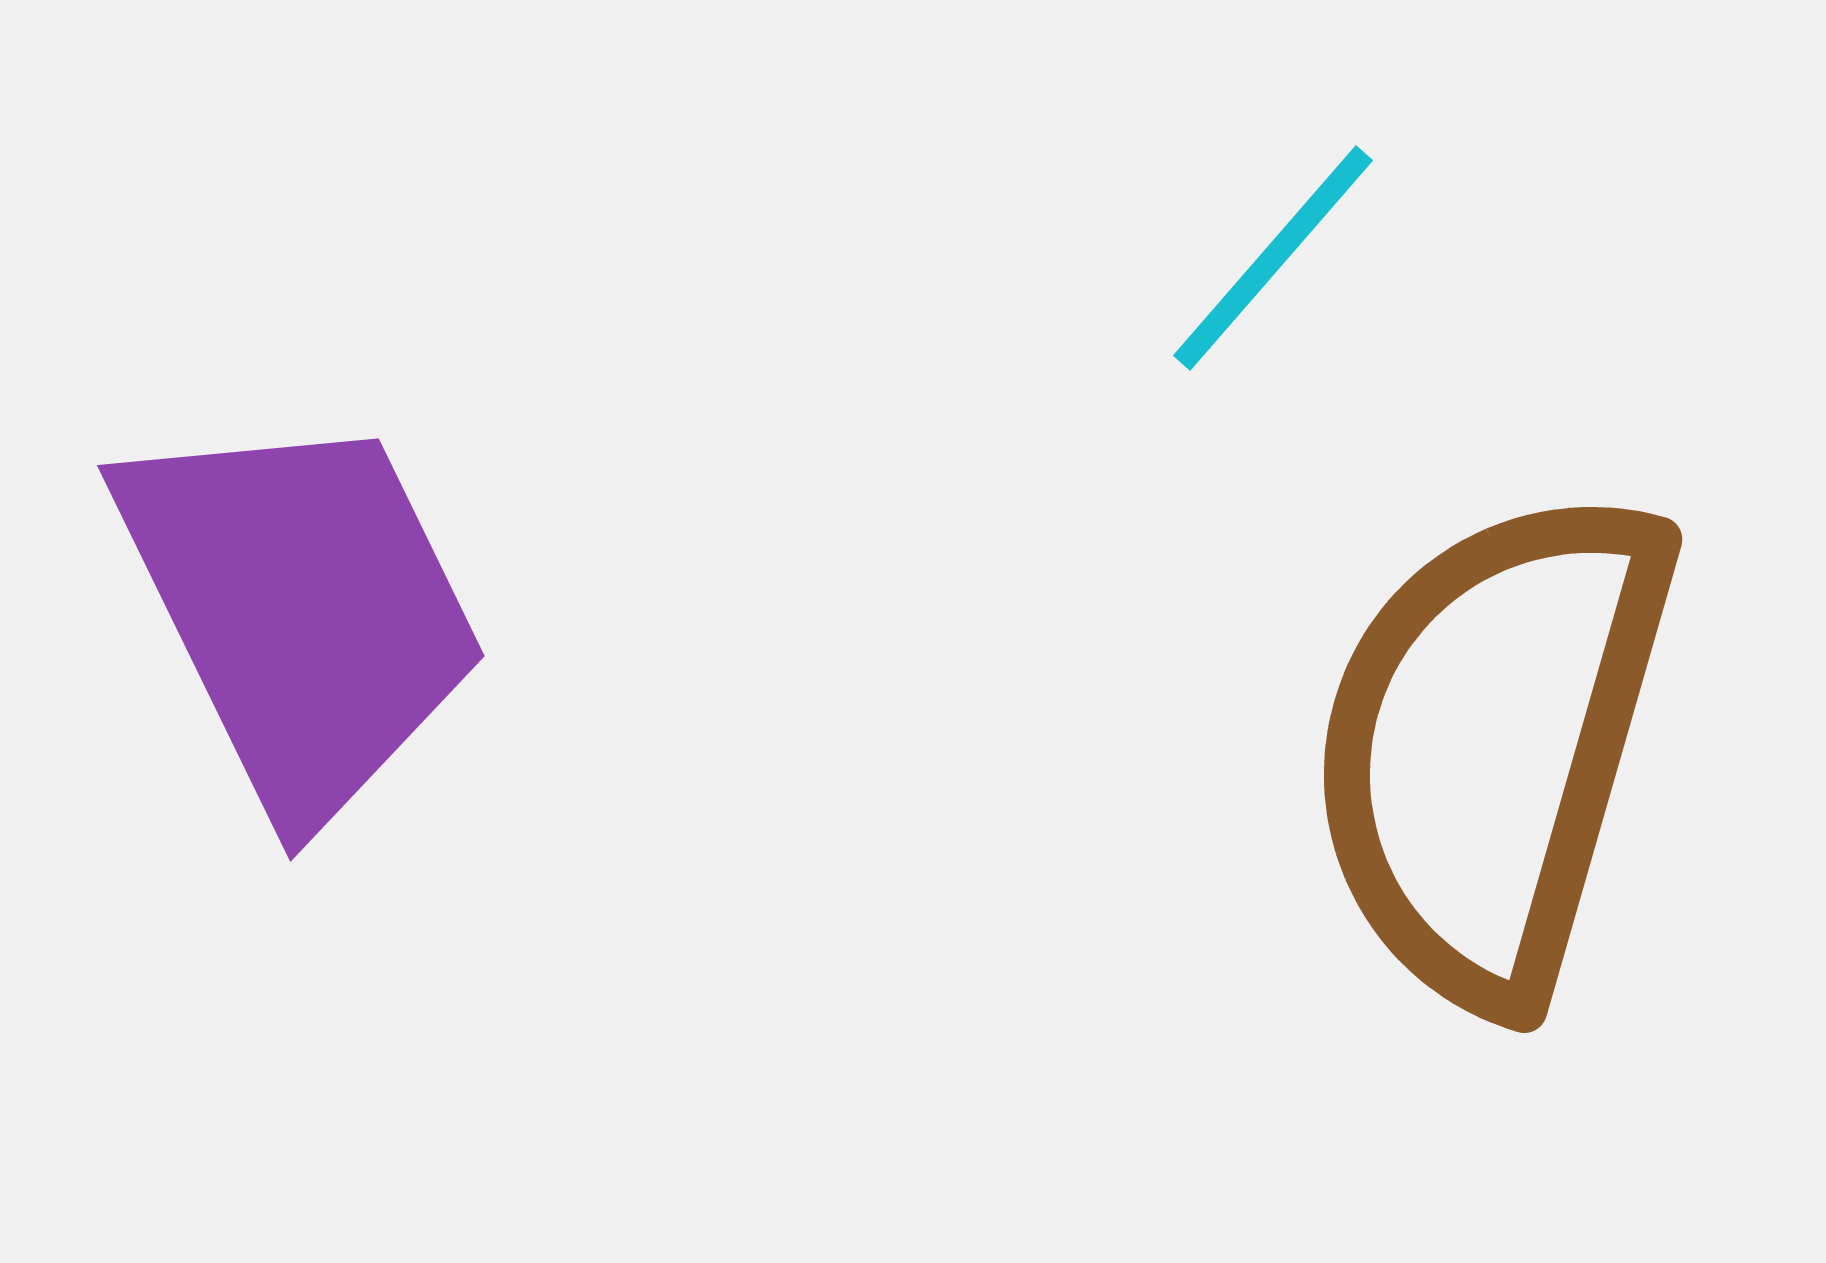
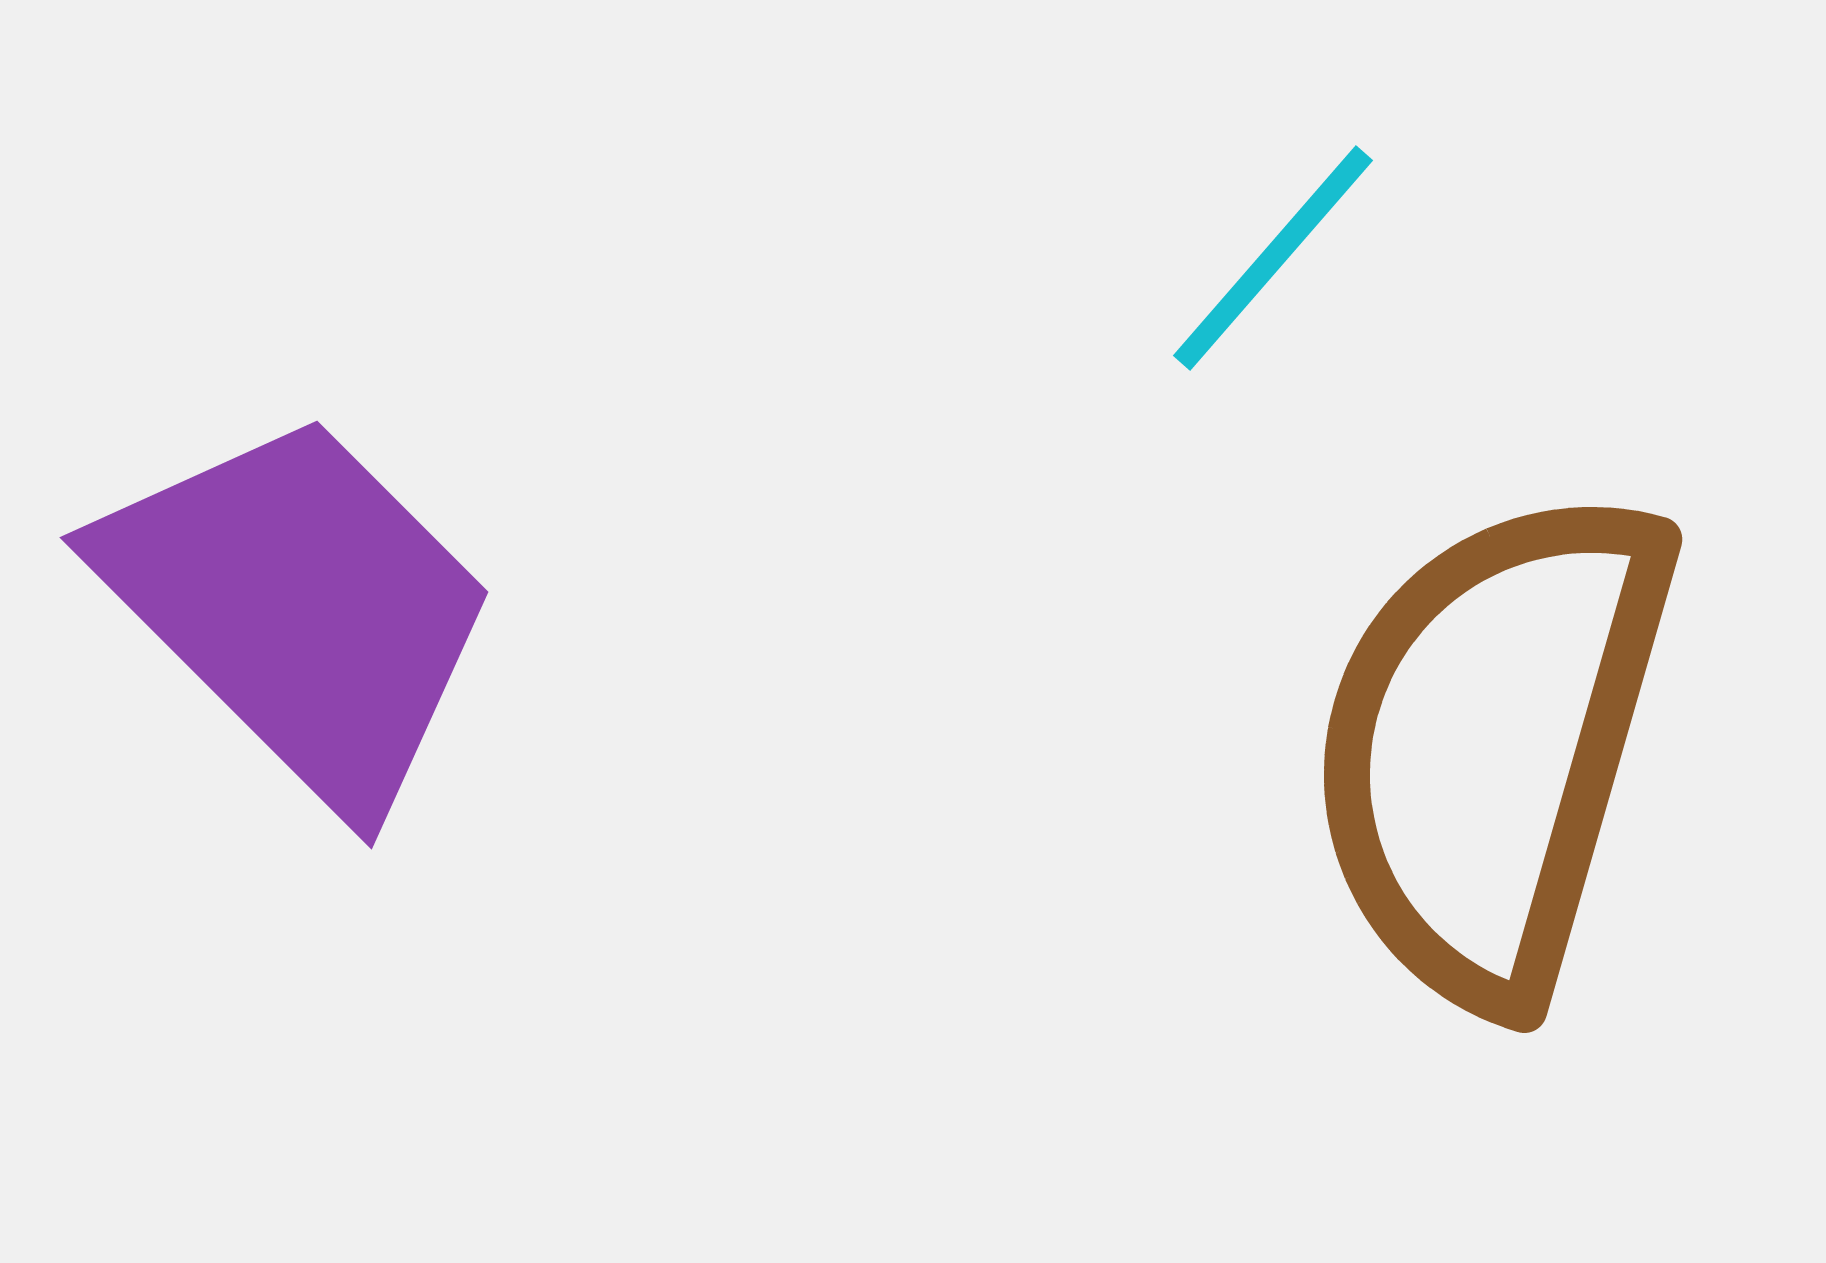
purple trapezoid: moved 1 px left, 2 px up; rotated 19 degrees counterclockwise
